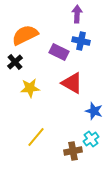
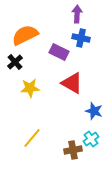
blue cross: moved 3 px up
yellow line: moved 4 px left, 1 px down
brown cross: moved 1 px up
